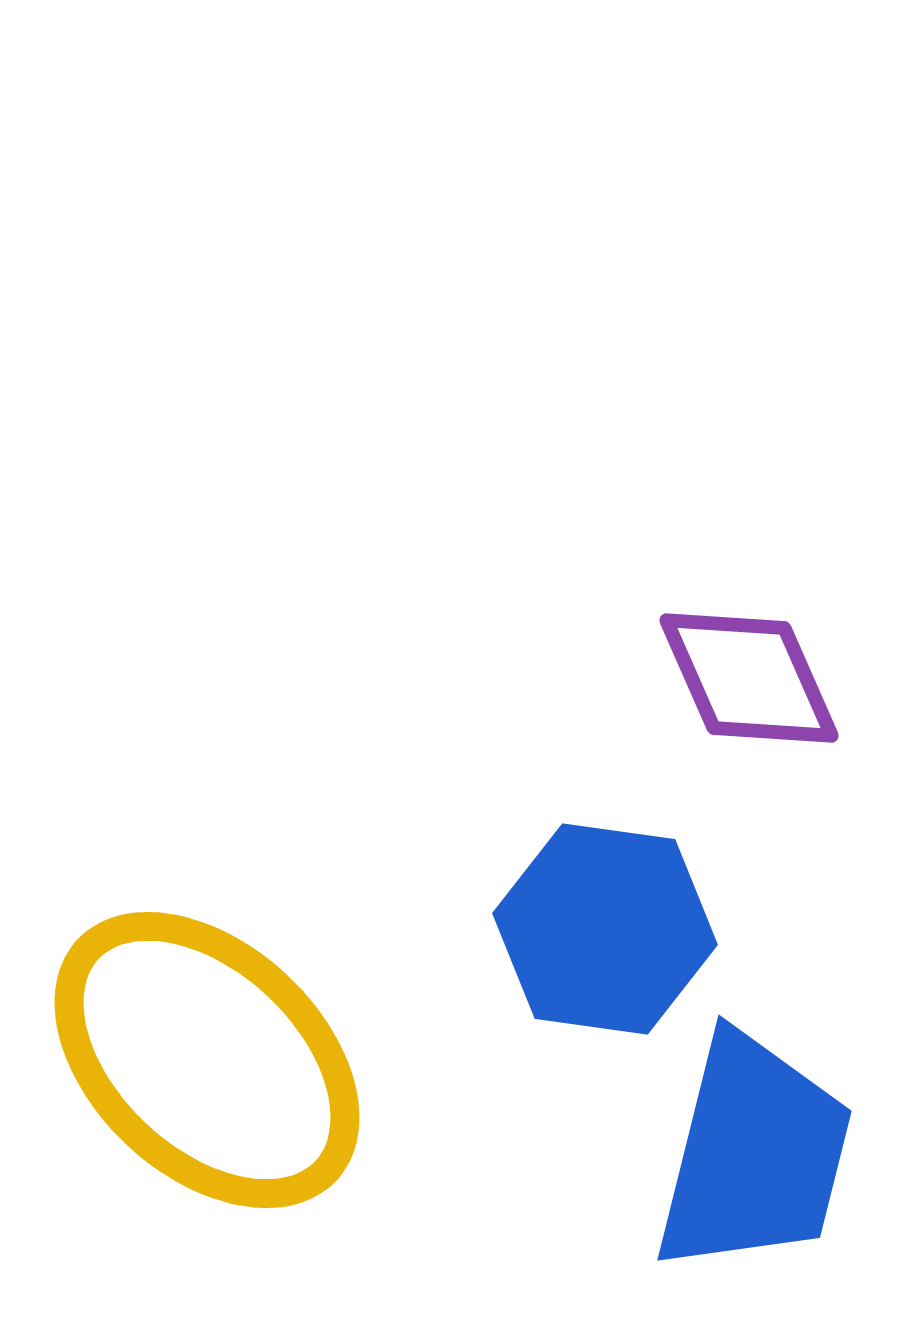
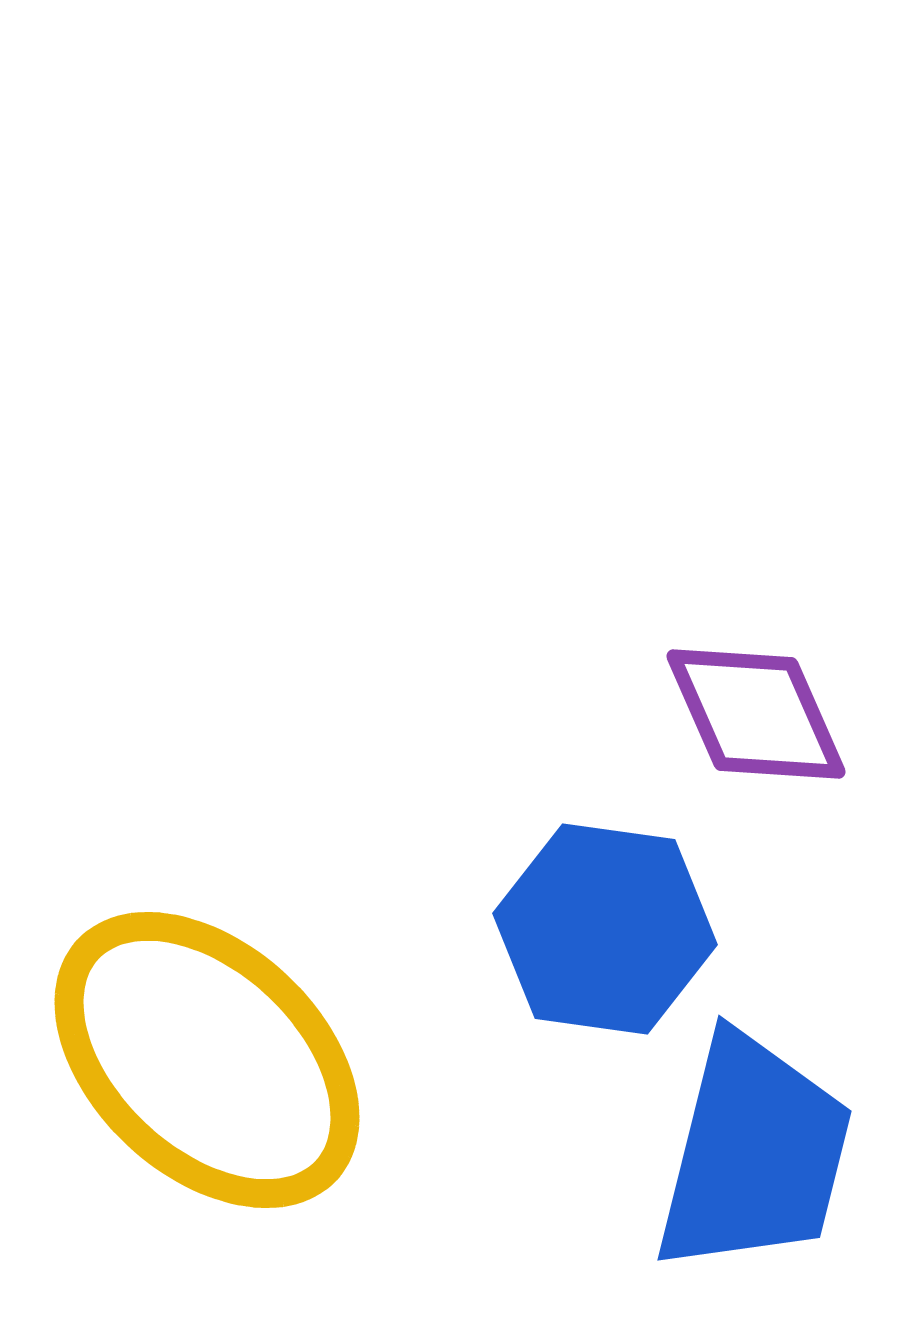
purple diamond: moved 7 px right, 36 px down
